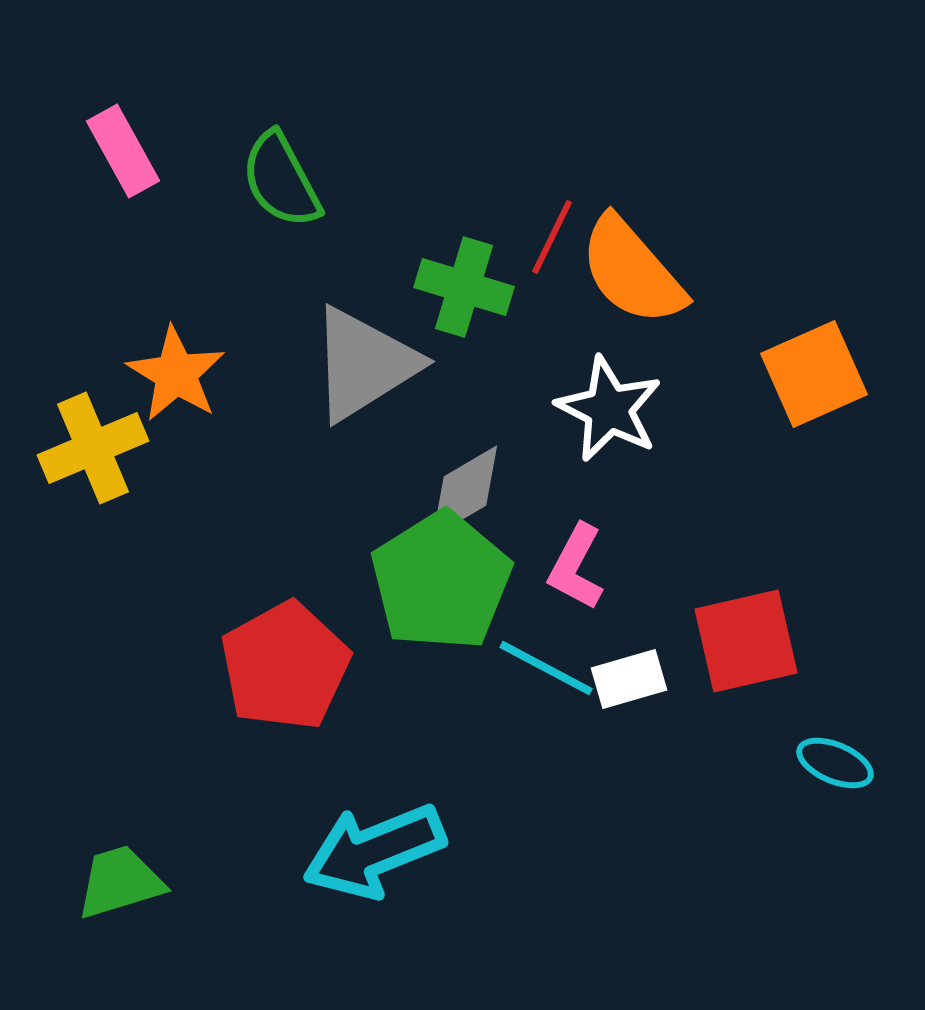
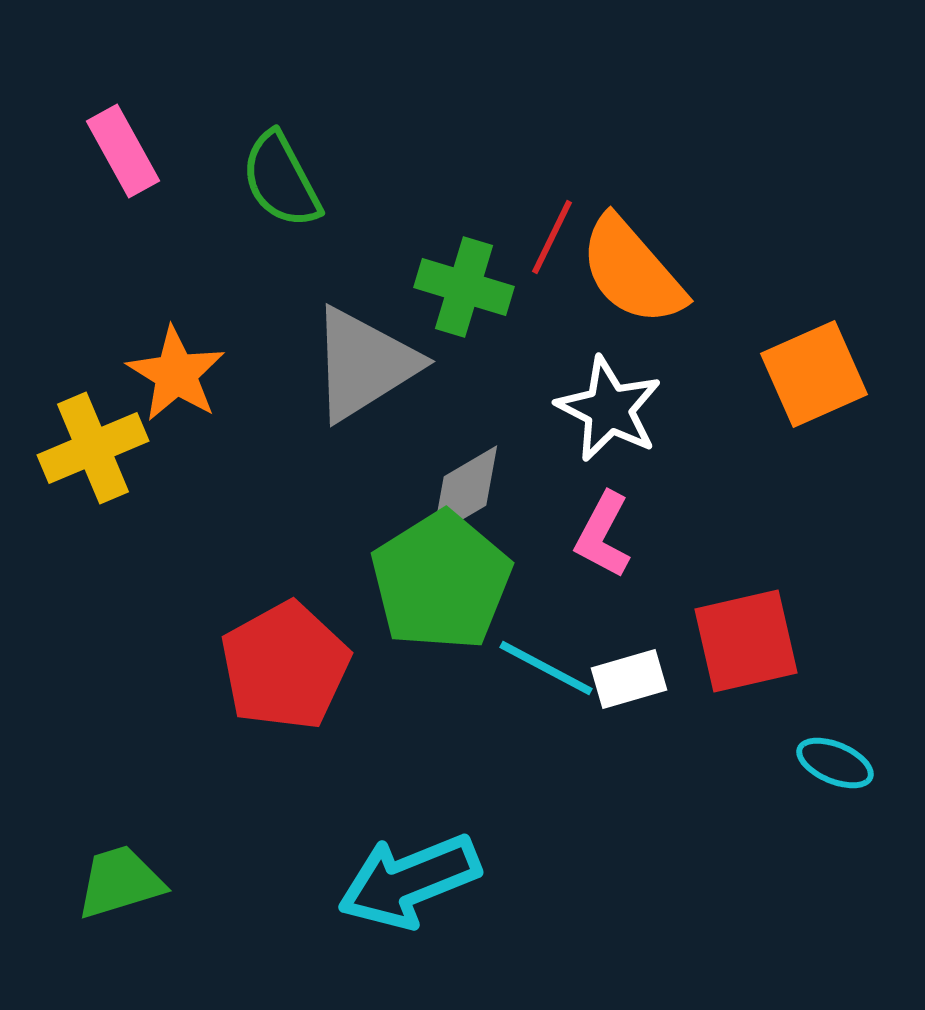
pink L-shape: moved 27 px right, 32 px up
cyan arrow: moved 35 px right, 30 px down
